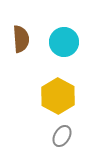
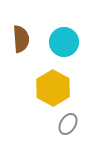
yellow hexagon: moved 5 px left, 8 px up
gray ellipse: moved 6 px right, 12 px up
